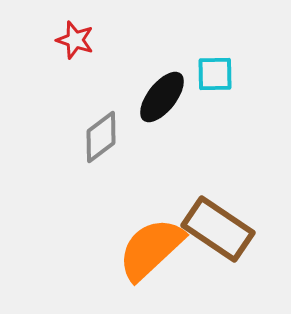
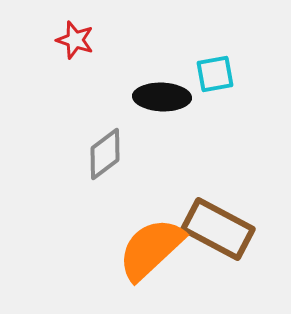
cyan square: rotated 9 degrees counterclockwise
black ellipse: rotated 54 degrees clockwise
gray diamond: moved 4 px right, 17 px down
brown rectangle: rotated 6 degrees counterclockwise
